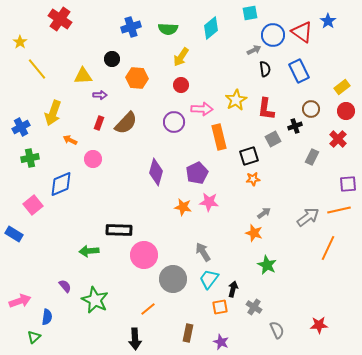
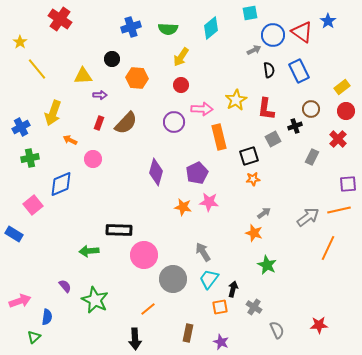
black semicircle at (265, 69): moved 4 px right, 1 px down
